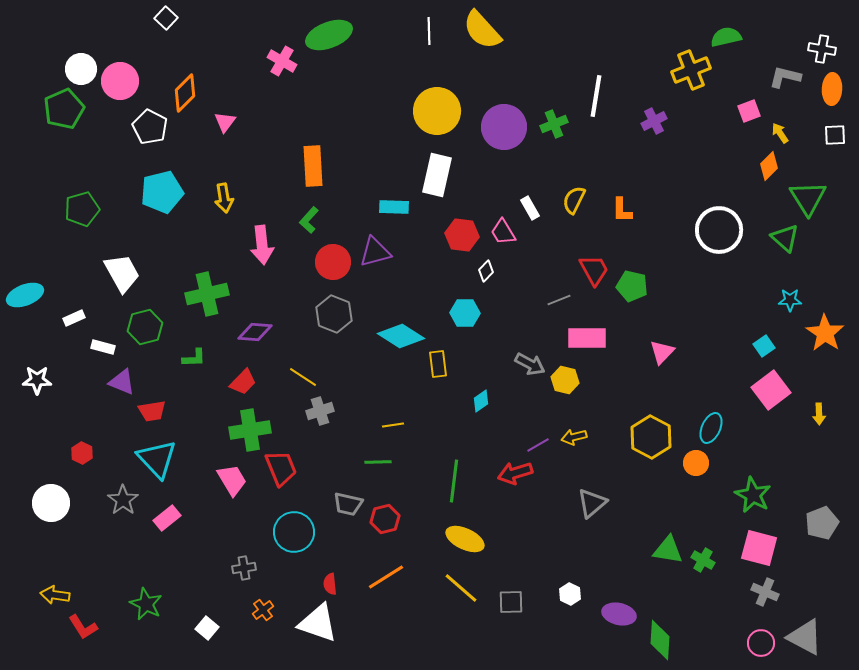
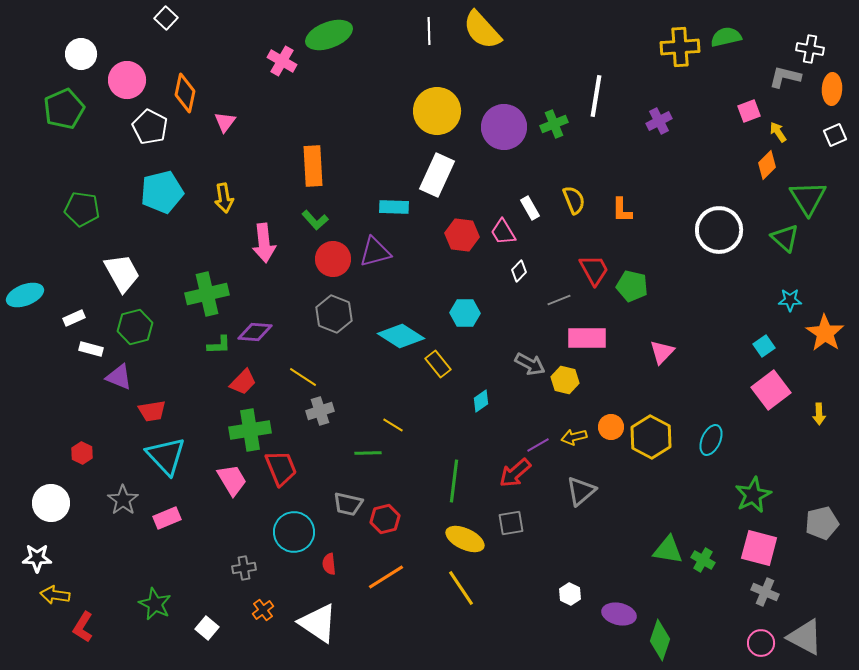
white cross at (822, 49): moved 12 px left
white circle at (81, 69): moved 15 px up
yellow cross at (691, 70): moved 11 px left, 23 px up; rotated 18 degrees clockwise
pink circle at (120, 81): moved 7 px right, 1 px up
orange diamond at (185, 93): rotated 33 degrees counterclockwise
purple cross at (654, 121): moved 5 px right
yellow arrow at (780, 133): moved 2 px left, 1 px up
white square at (835, 135): rotated 20 degrees counterclockwise
orange diamond at (769, 166): moved 2 px left, 1 px up
white rectangle at (437, 175): rotated 12 degrees clockwise
yellow semicircle at (574, 200): rotated 132 degrees clockwise
green pentagon at (82, 209): rotated 24 degrees clockwise
green L-shape at (309, 220): moved 6 px right; rotated 84 degrees counterclockwise
pink arrow at (262, 245): moved 2 px right, 2 px up
red circle at (333, 262): moved 3 px up
white diamond at (486, 271): moved 33 px right
green hexagon at (145, 327): moved 10 px left
white rectangle at (103, 347): moved 12 px left, 2 px down
green L-shape at (194, 358): moved 25 px right, 13 px up
yellow rectangle at (438, 364): rotated 32 degrees counterclockwise
white star at (37, 380): moved 178 px down
purple triangle at (122, 382): moved 3 px left, 5 px up
yellow line at (393, 425): rotated 40 degrees clockwise
cyan ellipse at (711, 428): moved 12 px down
cyan triangle at (157, 459): moved 9 px right, 3 px up
green line at (378, 462): moved 10 px left, 9 px up
orange circle at (696, 463): moved 85 px left, 36 px up
red arrow at (515, 473): rotated 24 degrees counterclockwise
green star at (753, 495): rotated 18 degrees clockwise
gray triangle at (592, 503): moved 11 px left, 12 px up
pink rectangle at (167, 518): rotated 16 degrees clockwise
gray pentagon at (822, 523): rotated 8 degrees clockwise
red semicircle at (330, 584): moved 1 px left, 20 px up
yellow line at (461, 588): rotated 15 degrees clockwise
gray square at (511, 602): moved 79 px up; rotated 8 degrees counterclockwise
green star at (146, 604): moved 9 px right
white triangle at (318, 623): rotated 15 degrees clockwise
red L-shape at (83, 627): rotated 64 degrees clockwise
green diamond at (660, 640): rotated 15 degrees clockwise
